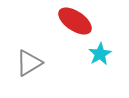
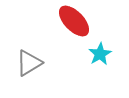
red ellipse: moved 1 px left; rotated 12 degrees clockwise
